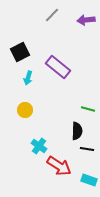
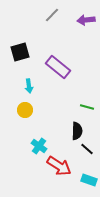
black square: rotated 12 degrees clockwise
cyan arrow: moved 1 px right, 8 px down; rotated 24 degrees counterclockwise
green line: moved 1 px left, 2 px up
black line: rotated 32 degrees clockwise
